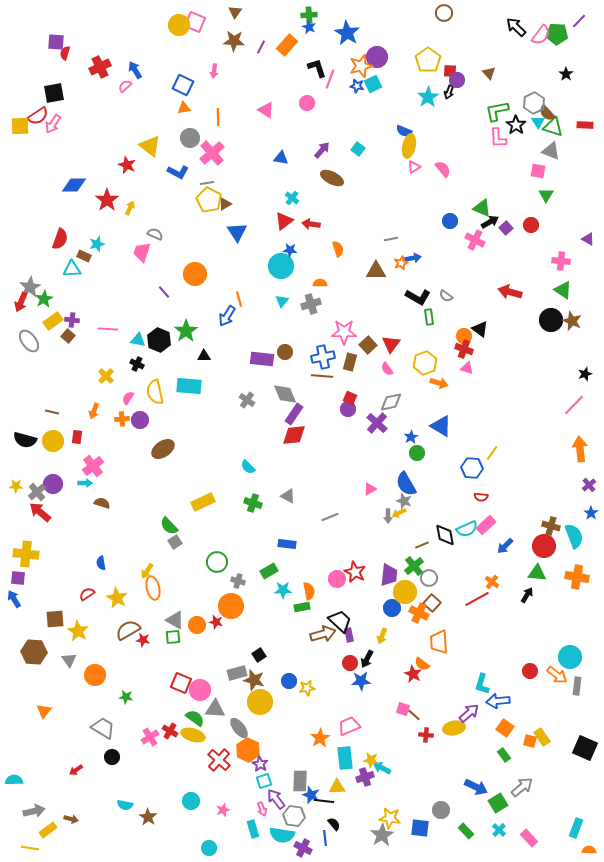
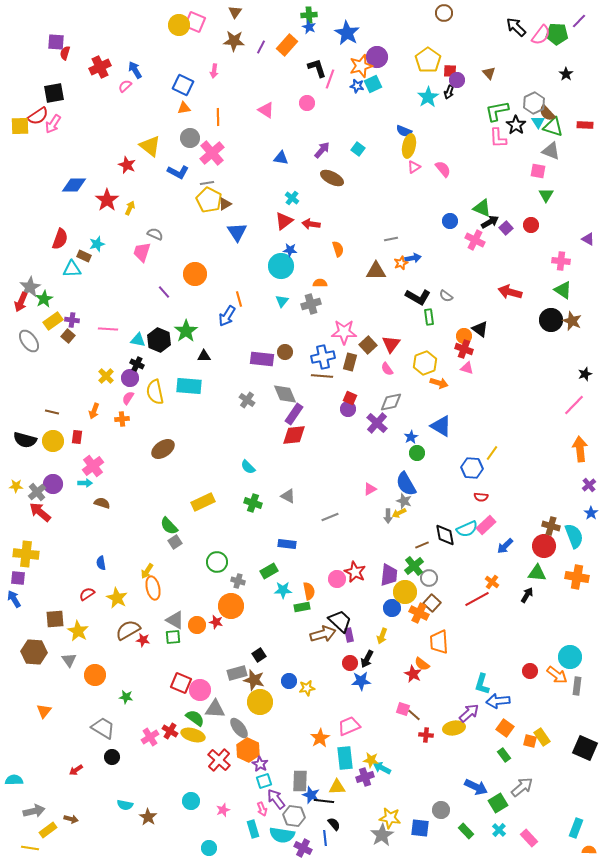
purple circle at (140, 420): moved 10 px left, 42 px up
